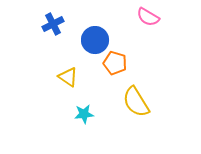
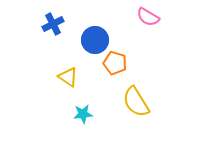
cyan star: moved 1 px left
